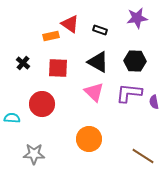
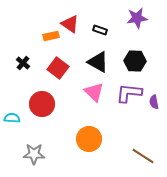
red square: rotated 35 degrees clockwise
